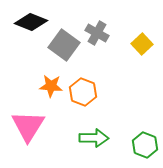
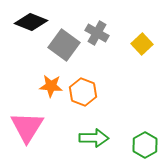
pink triangle: moved 1 px left, 1 px down
green hexagon: rotated 10 degrees clockwise
